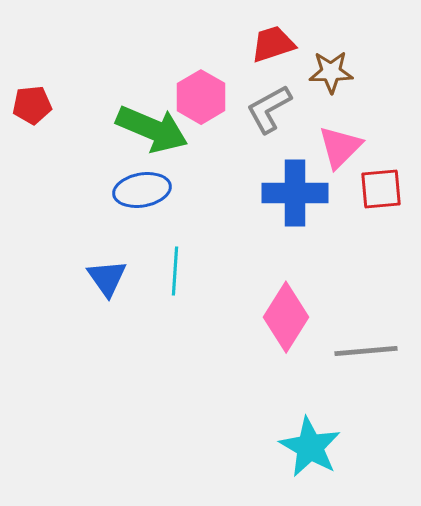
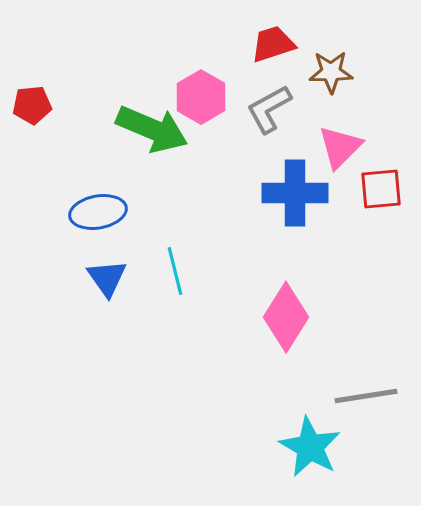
blue ellipse: moved 44 px left, 22 px down
cyan line: rotated 18 degrees counterclockwise
gray line: moved 45 px down; rotated 4 degrees counterclockwise
